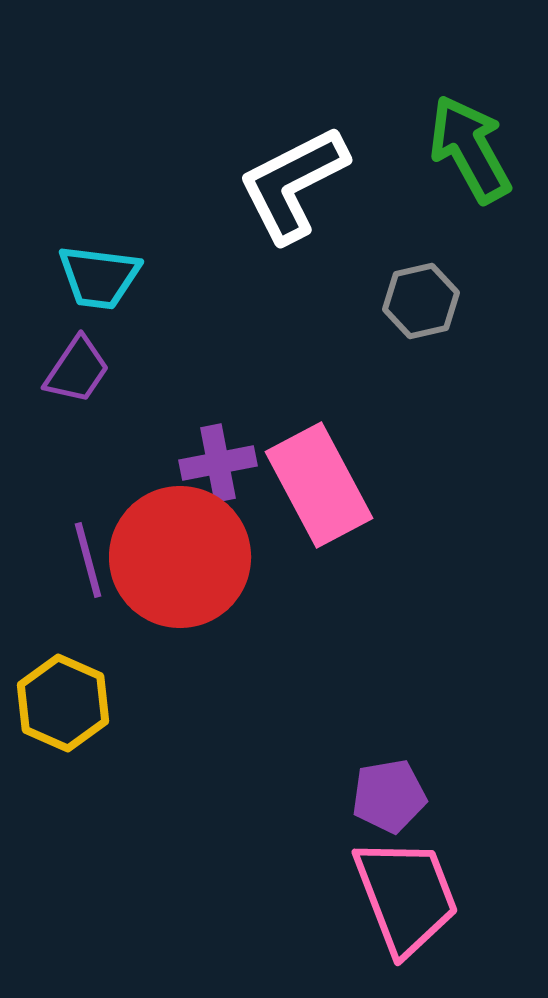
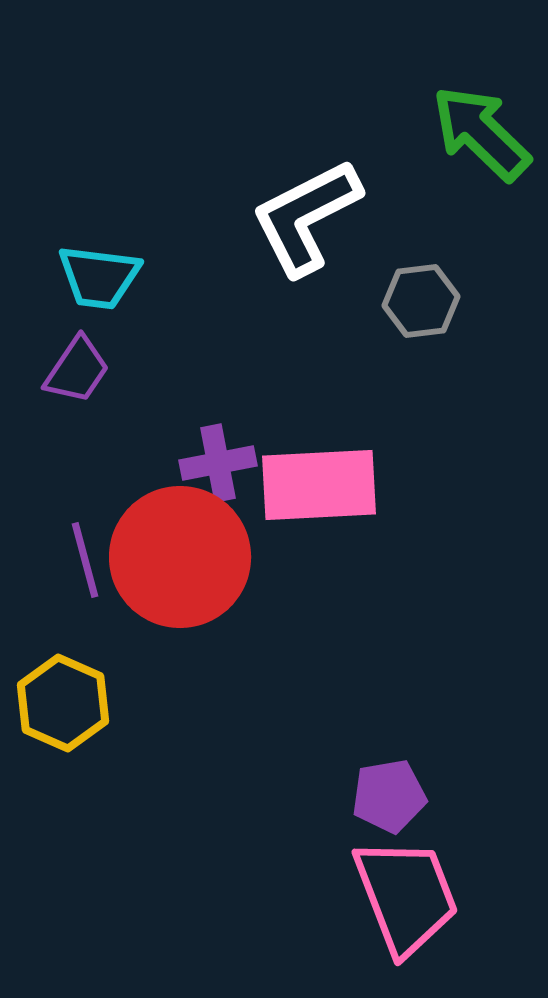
green arrow: moved 11 px right, 16 px up; rotated 17 degrees counterclockwise
white L-shape: moved 13 px right, 33 px down
gray hexagon: rotated 6 degrees clockwise
pink rectangle: rotated 65 degrees counterclockwise
purple line: moved 3 px left
